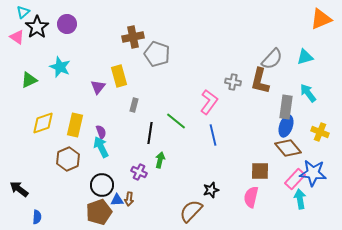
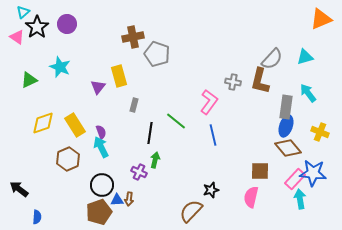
yellow rectangle at (75, 125): rotated 45 degrees counterclockwise
green arrow at (160, 160): moved 5 px left
